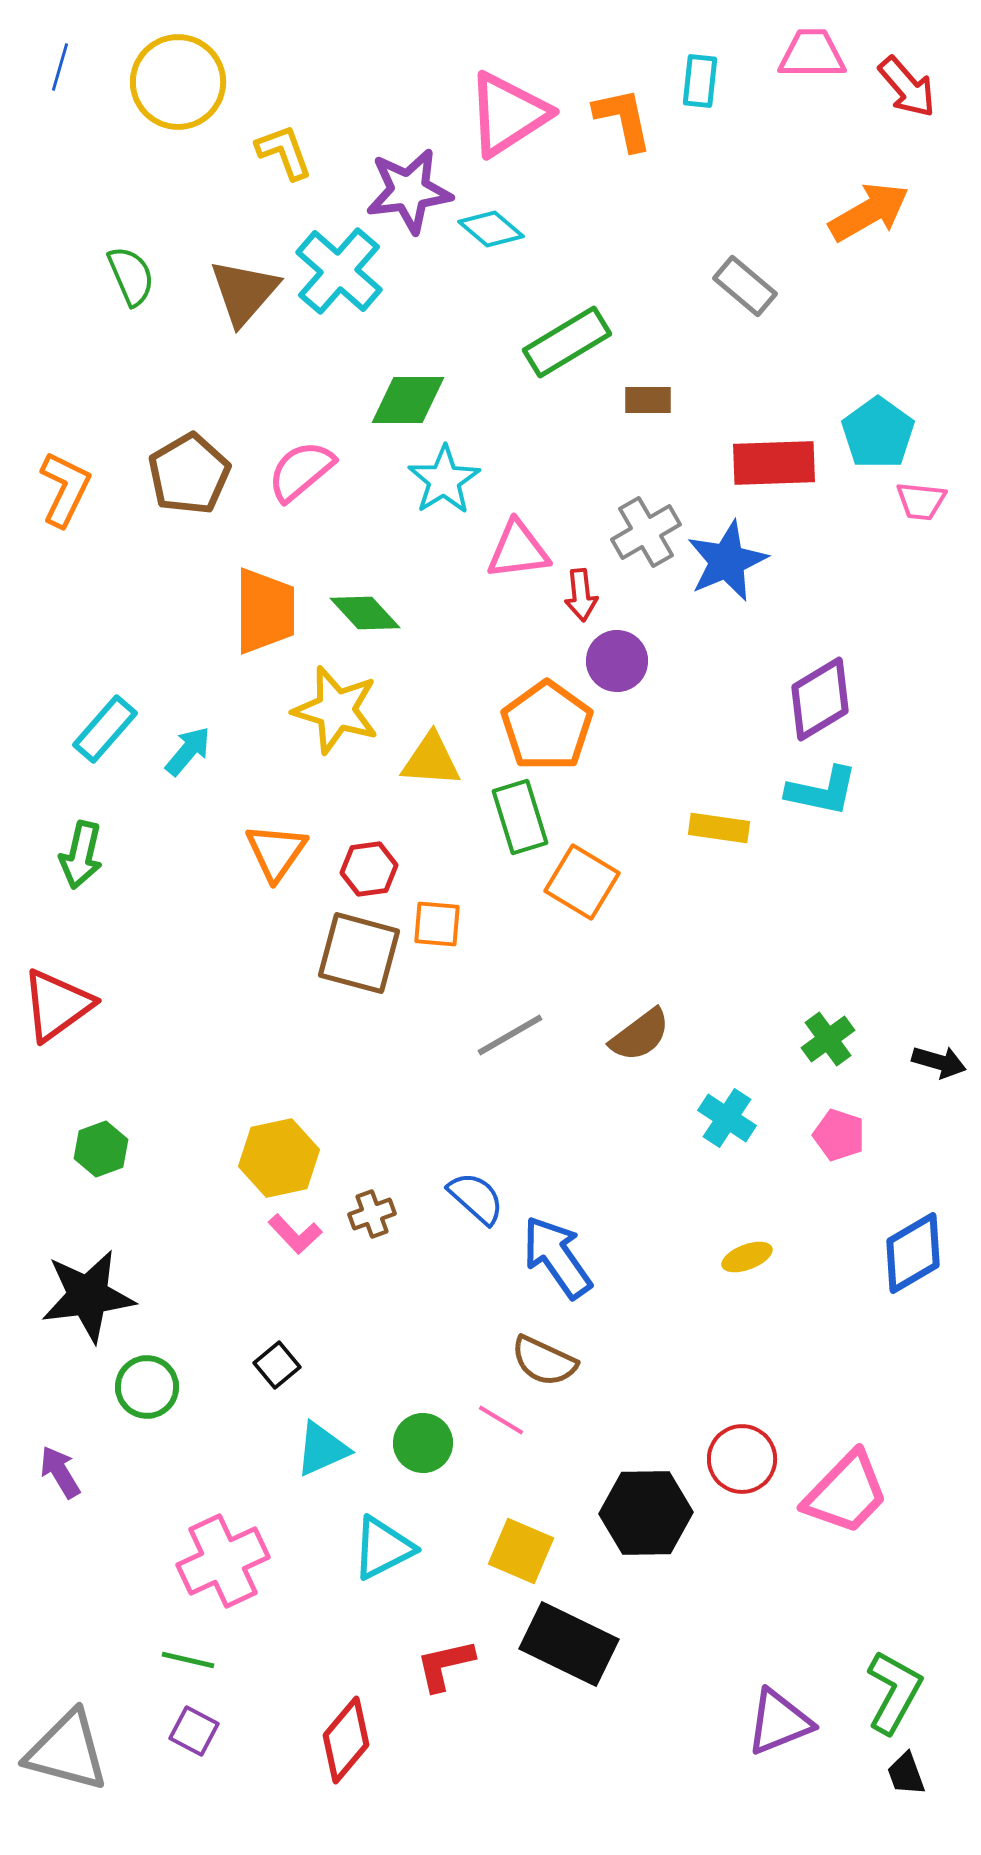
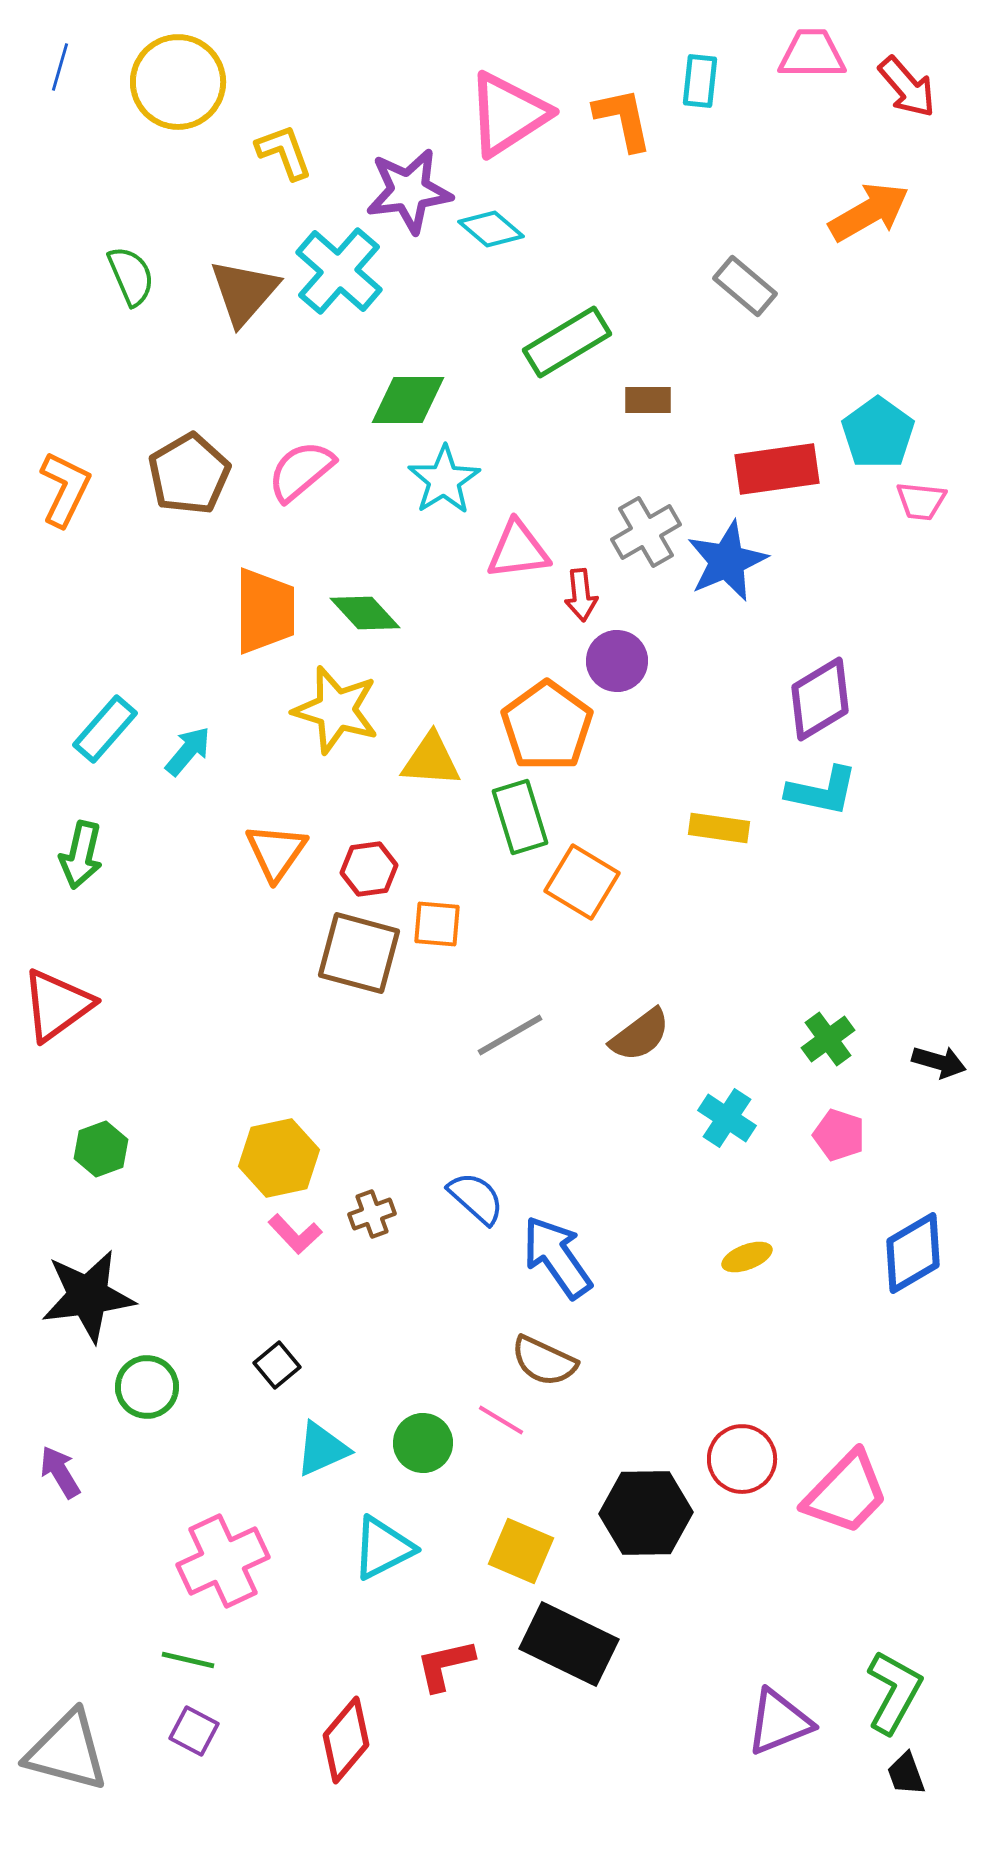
red rectangle at (774, 463): moved 3 px right, 6 px down; rotated 6 degrees counterclockwise
